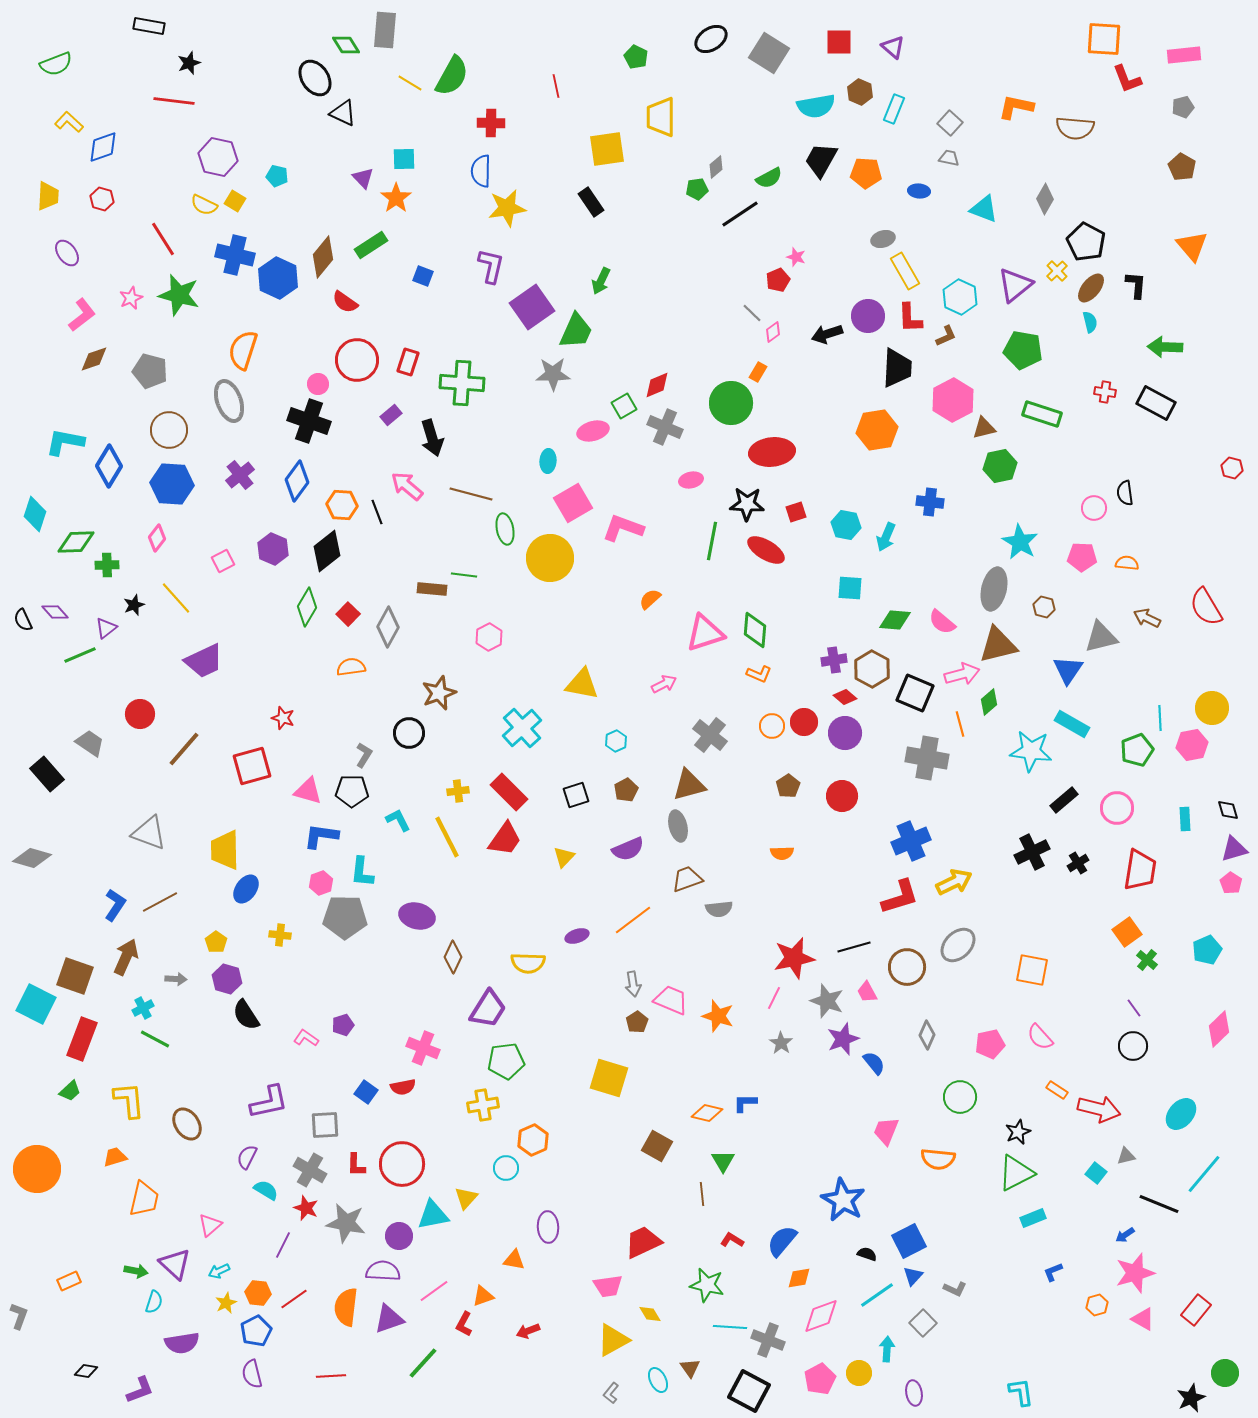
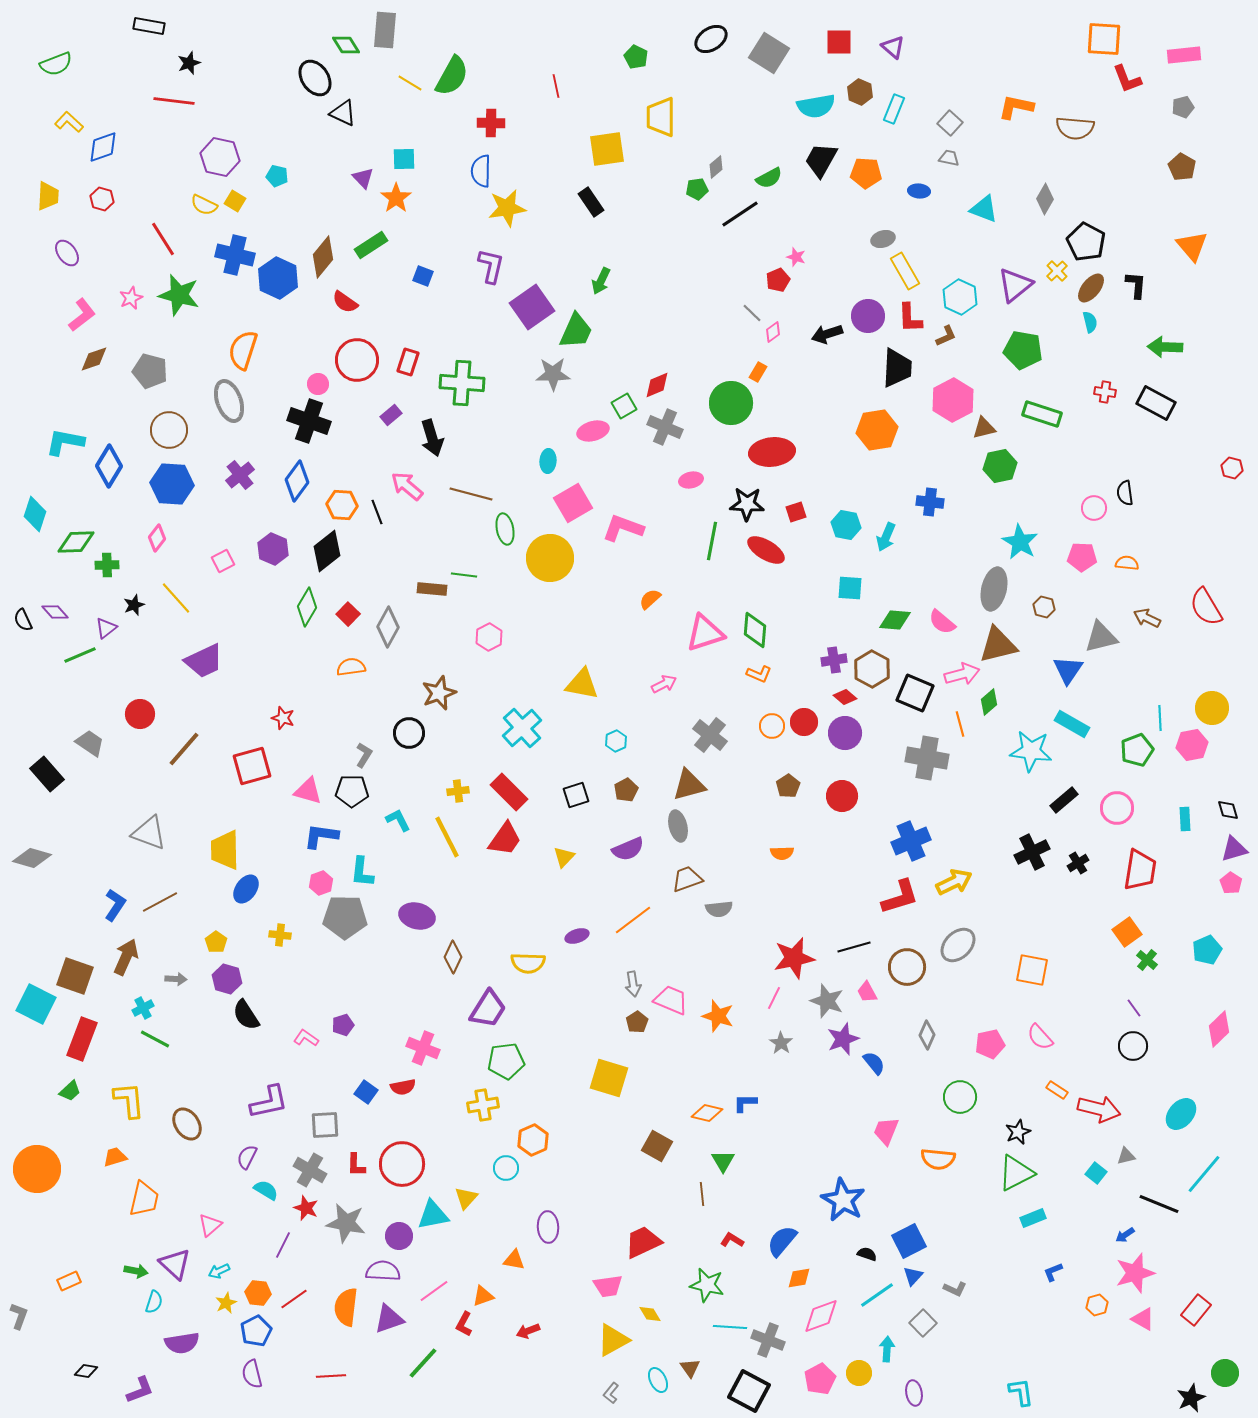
purple hexagon at (218, 157): moved 2 px right
